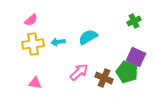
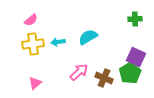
green cross: moved 1 px right, 2 px up; rotated 24 degrees clockwise
green pentagon: moved 3 px right, 1 px down; rotated 20 degrees clockwise
pink triangle: rotated 48 degrees counterclockwise
